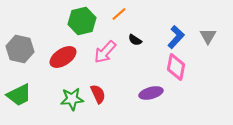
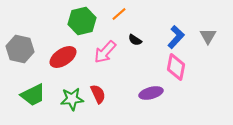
green trapezoid: moved 14 px right
